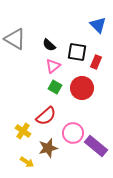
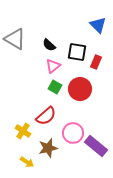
red circle: moved 2 px left, 1 px down
